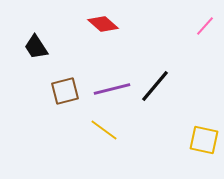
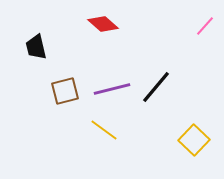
black trapezoid: rotated 20 degrees clockwise
black line: moved 1 px right, 1 px down
yellow square: moved 10 px left; rotated 32 degrees clockwise
